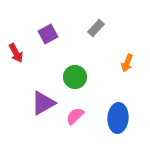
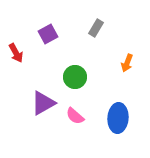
gray rectangle: rotated 12 degrees counterclockwise
pink semicircle: rotated 96 degrees counterclockwise
